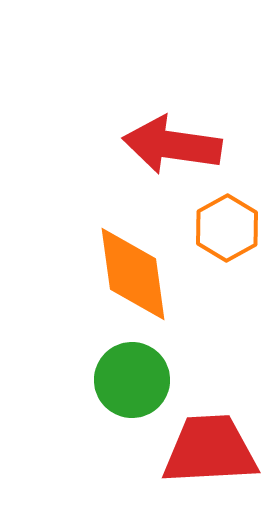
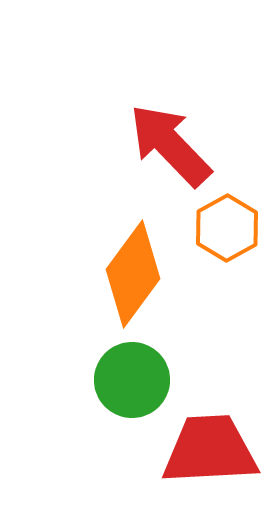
red arrow: moved 2 px left; rotated 38 degrees clockwise
orange diamond: rotated 44 degrees clockwise
